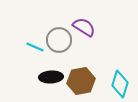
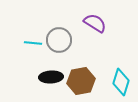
purple semicircle: moved 11 px right, 4 px up
cyan line: moved 2 px left, 4 px up; rotated 18 degrees counterclockwise
cyan diamond: moved 1 px right, 2 px up
